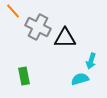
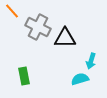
orange line: moved 1 px left
